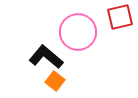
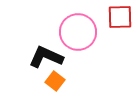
red square: rotated 12 degrees clockwise
black L-shape: rotated 16 degrees counterclockwise
